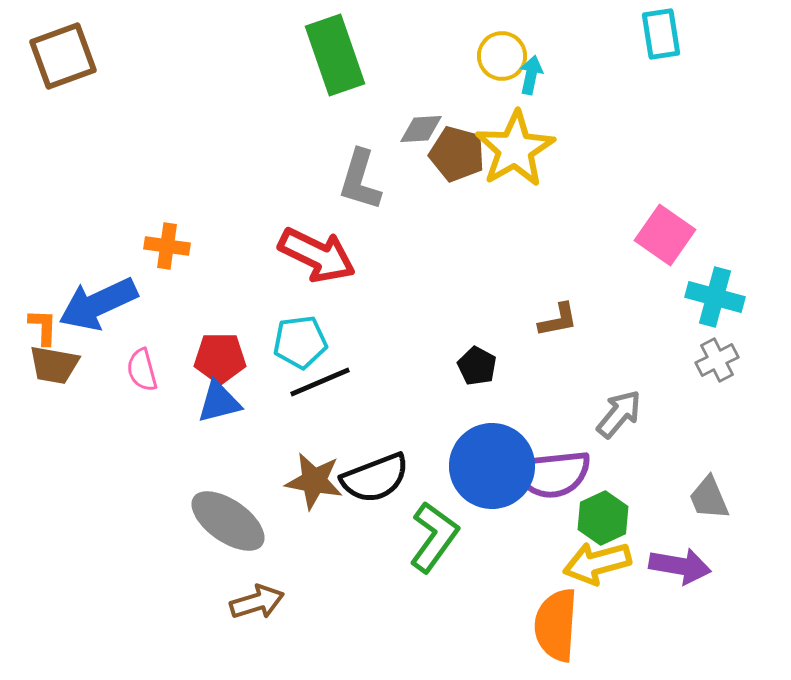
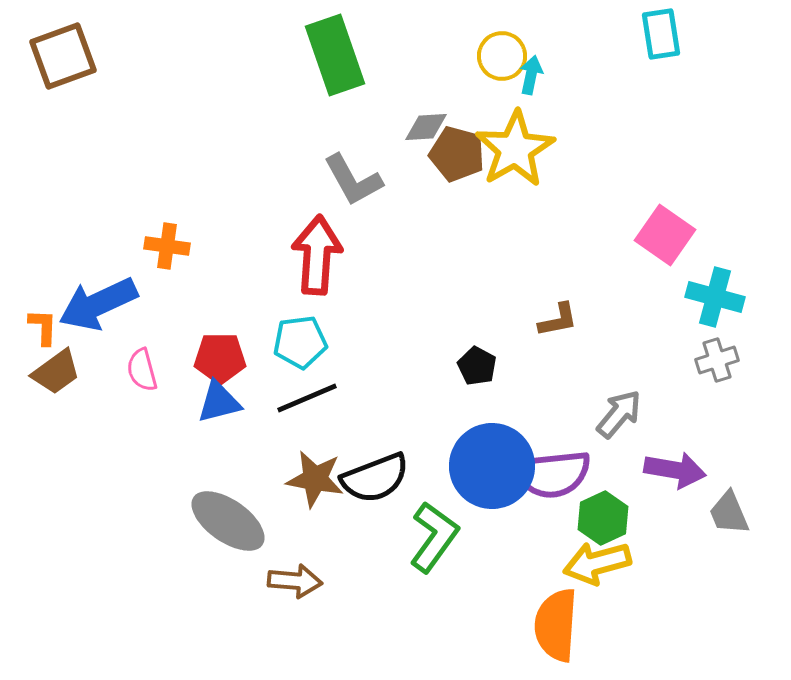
gray diamond: moved 5 px right, 2 px up
gray L-shape: moved 7 px left; rotated 46 degrees counterclockwise
red arrow: rotated 112 degrees counterclockwise
gray cross: rotated 9 degrees clockwise
brown trapezoid: moved 2 px right, 7 px down; rotated 46 degrees counterclockwise
black line: moved 13 px left, 16 px down
brown star: moved 1 px right, 2 px up
gray trapezoid: moved 20 px right, 15 px down
purple arrow: moved 5 px left, 96 px up
brown arrow: moved 38 px right, 21 px up; rotated 22 degrees clockwise
